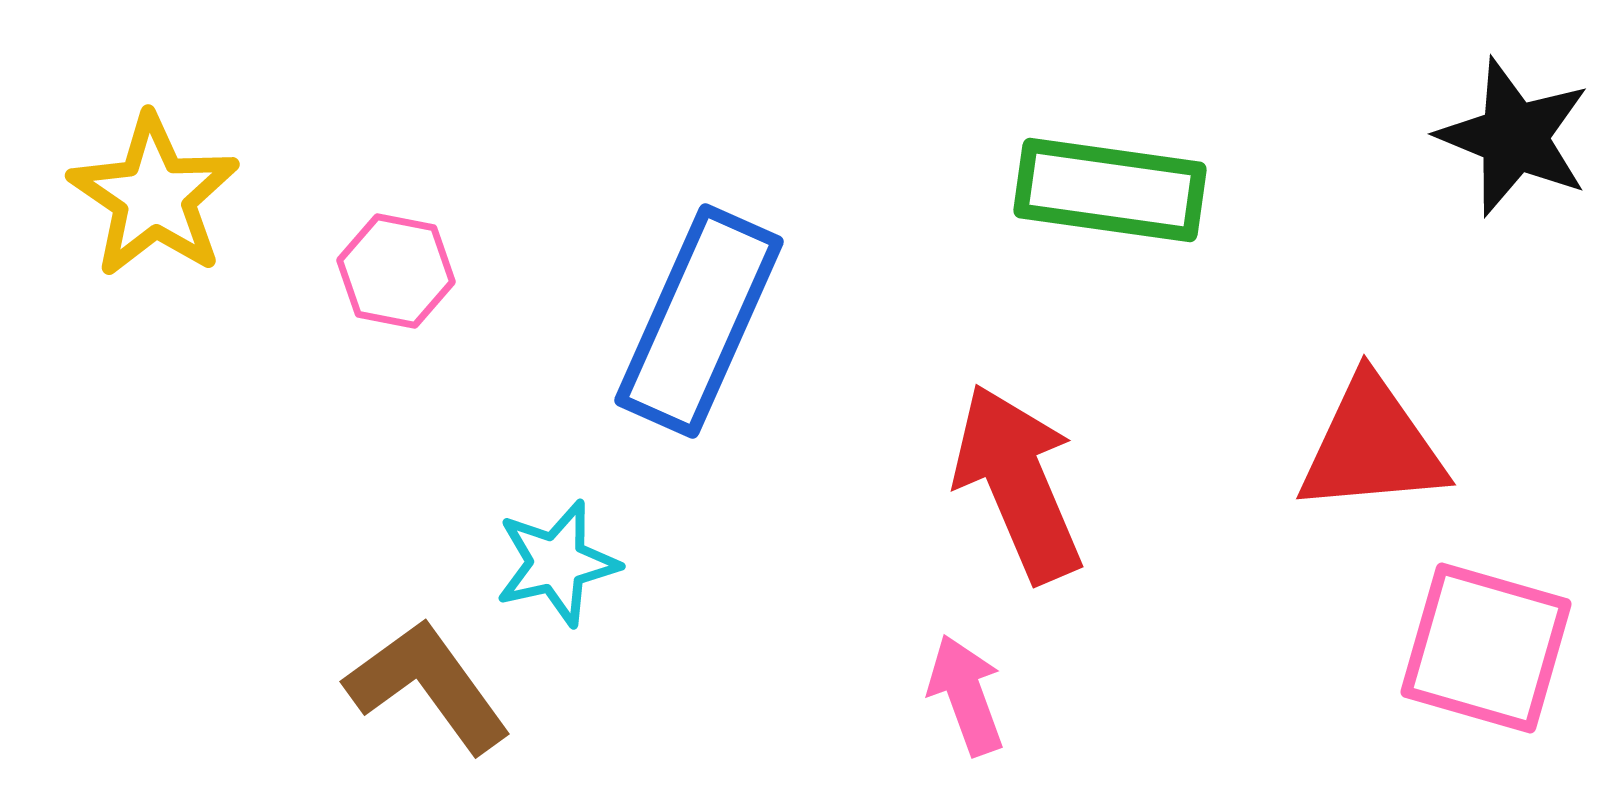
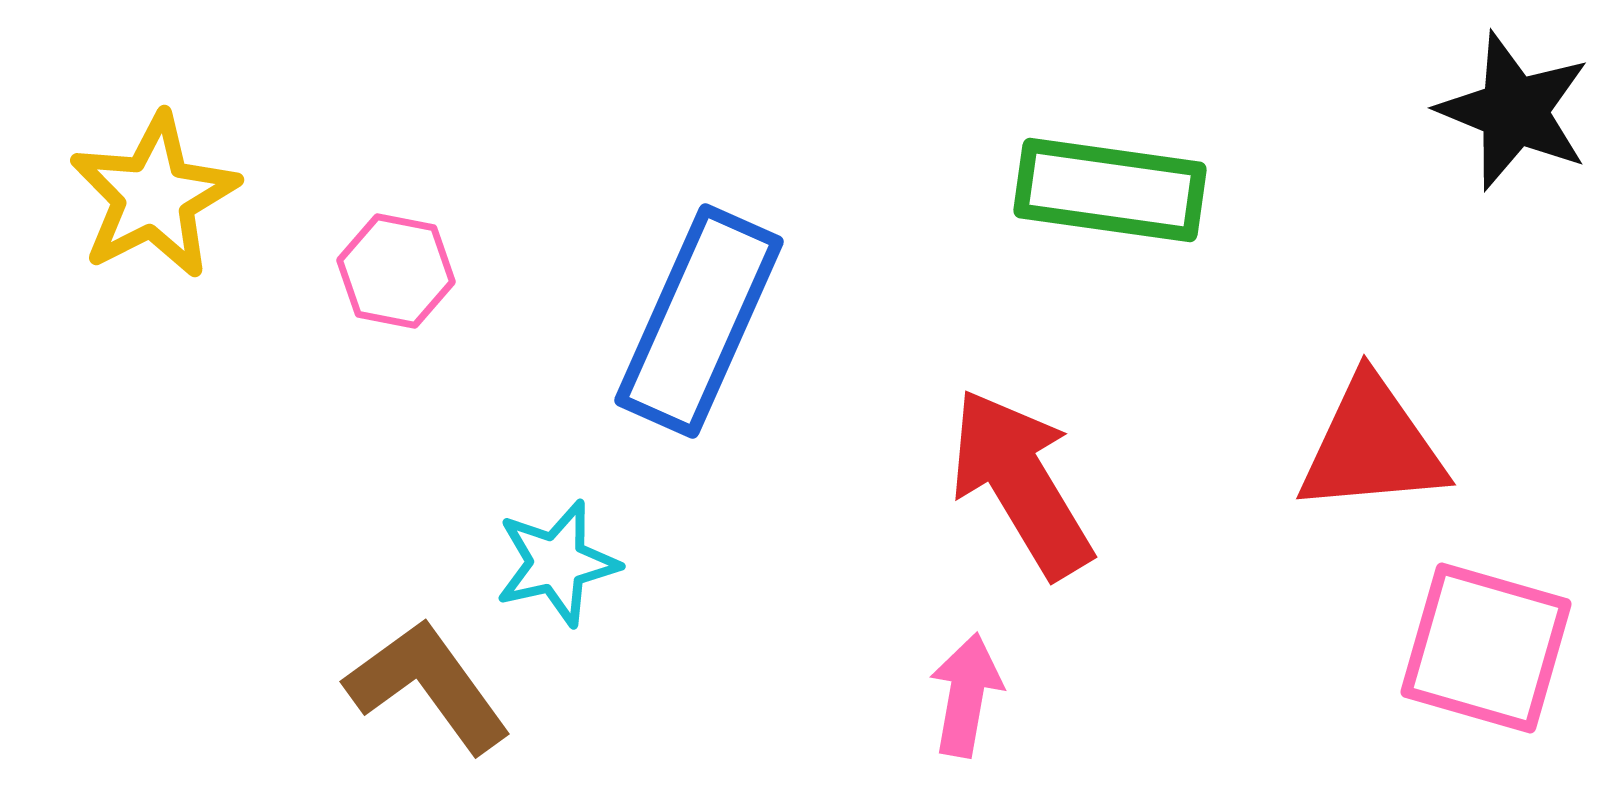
black star: moved 26 px up
yellow star: rotated 11 degrees clockwise
red arrow: moved 3 px right; rotated 8 degrees counterclockwise
pink arrow: rotated 30 degrees clockwise
